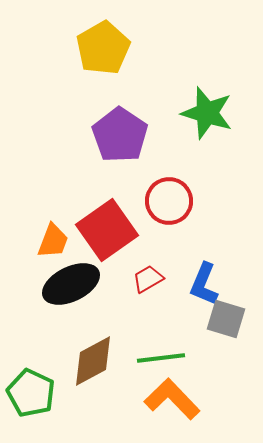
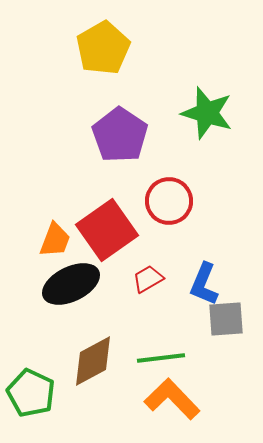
orange trapezoid: moved 2 px right, 1 px up
gray square: rotated 21 degrees counterclockwise
